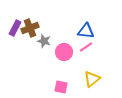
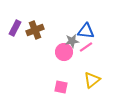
brown cross: moved 5 px right, 2 px down
gray star: moved 28 px right; rotated 24 degrees counterclockwise
yellow triangle: moved 1 px down
